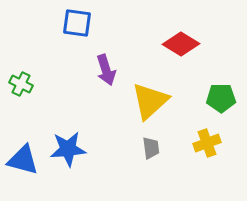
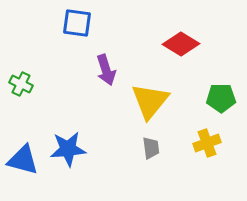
yellow triangle: rotated 9 degrees counterclockwise
